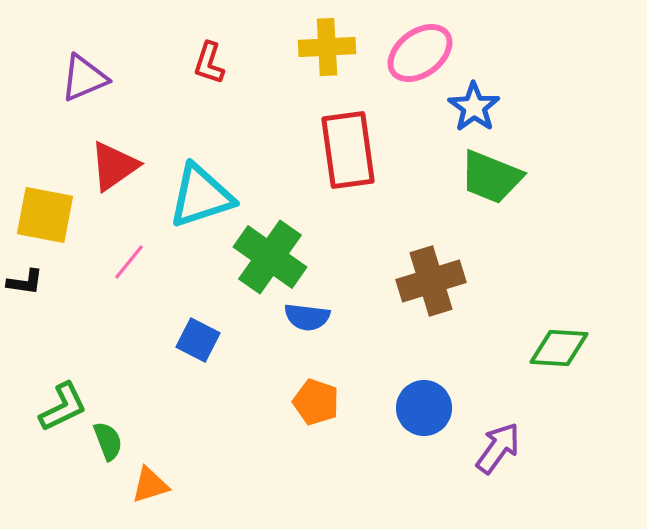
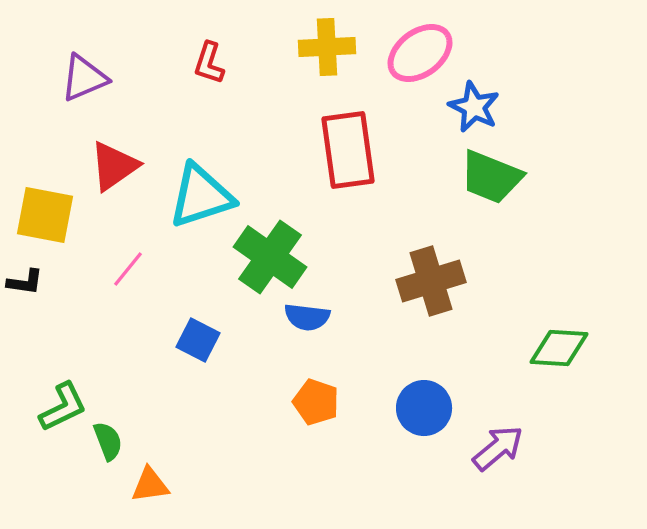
blue star: rotated 9 degrees counterclockwise
pink line: moved 1 px left, 7 px down
purple arrow: rotated 14 degrees clockwise
orange triangle: rotated 9 degrees clockwise
